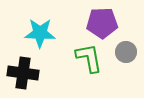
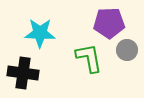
purple pentagon: moved 7 px right
gray circle: moved 1 px right, 2 px up
